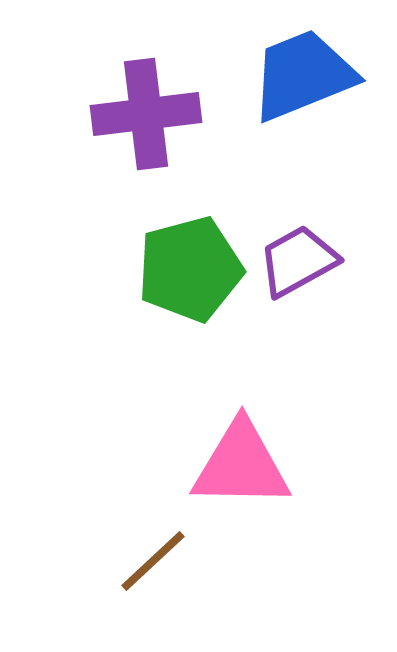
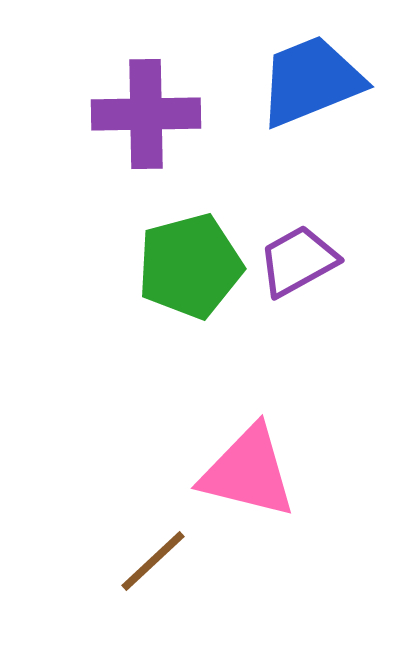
blue trapezoid: moved 8 px right, 6 px down
purple cross: rotated 6 degrees clockwise
green pentagon: moved 3 px up
pink triangle: moved 7 px right, 7 px down; rotated 13 degrees clockwise
